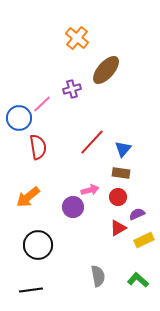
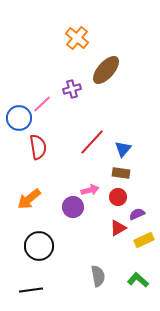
orange arrow: moved 1 px right, 2 px down
black circle: moved 1 px right, 1 px down
